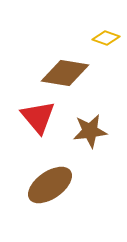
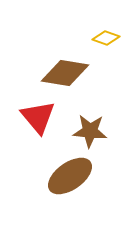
brown star: rotated 12 degrees clockwise
brown ellipse: moved 20 px right, 9 px up
